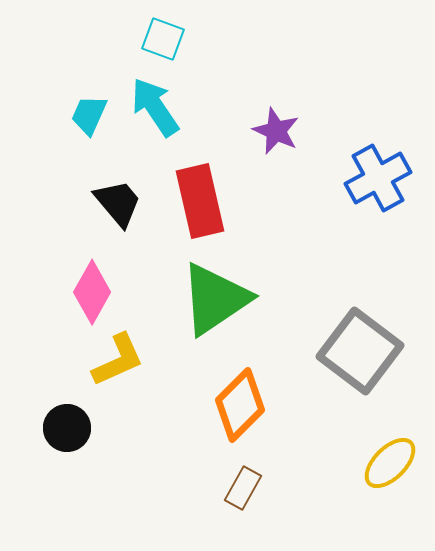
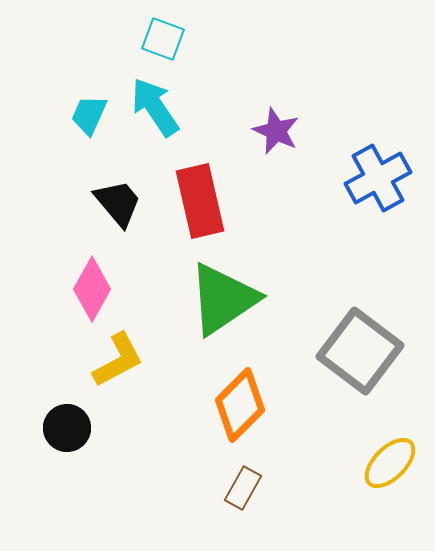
pink diamond: moved 3 px up
green triangle: moved 8 px right
yellow L-shape: rotated 4 degrees counterclockwise
